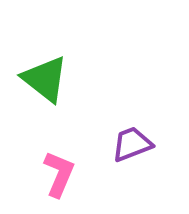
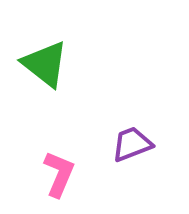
green triangle: moved 15 px up
